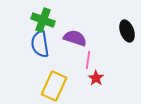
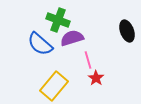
green cross: moved 15 px right
purple semicircle: moved 3 px left; rotated 35 degrees counterclockwise
blue semicircle: rotated 40 degrees counterclockwise
pink line: rotated 24 degrees counterclockwise
yellow rectangle: rotated 16 degrees clockwise
